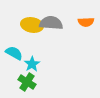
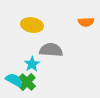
gray semicircle: moved 27 px down
cyan semicircle: moved 27 px down
green cross: rotated 12 degrees clockwise
